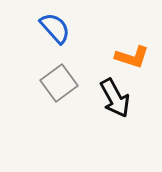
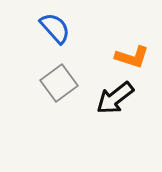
black arrow: rotated 81 degrees clockwise
